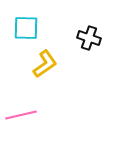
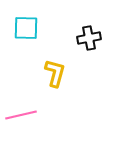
black cross: rotated 30 degrees counterclockwise
yellow L-shape: moved 10 px right, 9 px down; rotated 40 degrees counterclockwise
